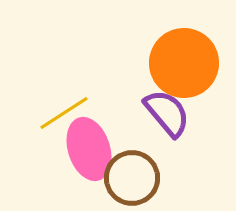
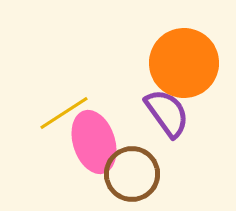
purple semicircle: rotated 4 degrees clockwise
pink ellipse: moved 5 px right, 7 px up
brown circle: moved 4 px up
